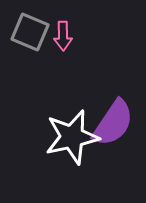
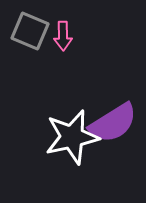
gray square: moved 1 px up
purple semicircle: rotated 24 degrees clockwise
